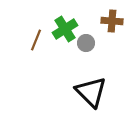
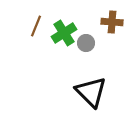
brown cross: moved 1 px down
green cross: moved 1 px left, 4 px down
brown line: moved 14 px up
